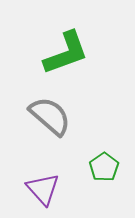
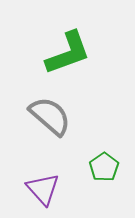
green L-shape: moved 2 px right
